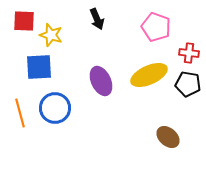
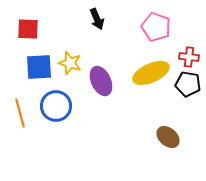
red square: moved 4 px right, 8 px down
yellow star: moved 19 px right, 28 px down
red cross: moved 4 px down
yellow ellipse: moved 2 px right, 2 px up
blue circle: moved 1 px right, 2 px up
